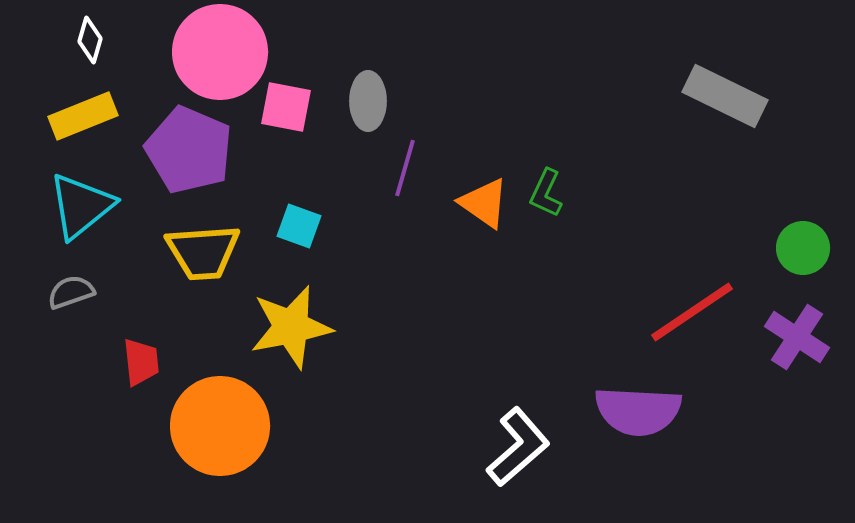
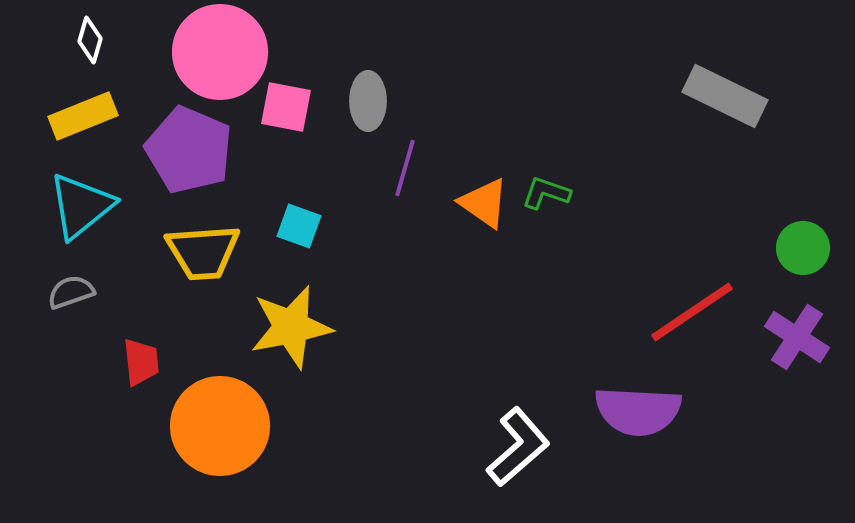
green L-shape: rotated 84 degrees clockwise
